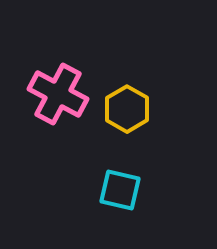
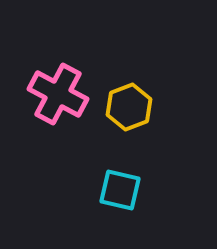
yellow hexagon: moved 2 px right, 2 px up; rotated 9 degrees clockwise
